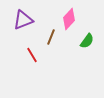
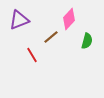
purple triangle: moved 4 px left
brown line: rotated 28 degrees clockwise
green semicircle: rotated 21 degrees counterclockwise
